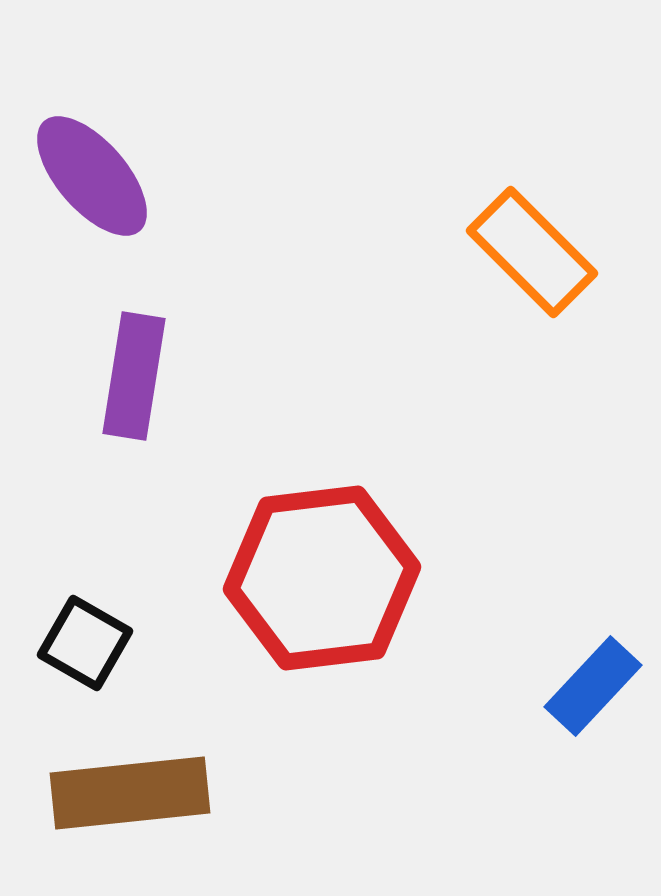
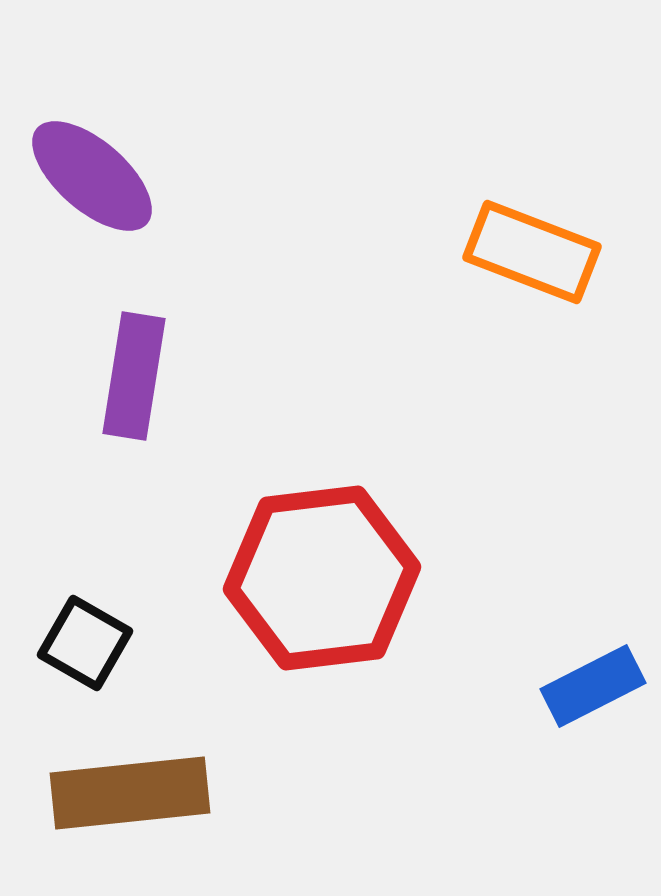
purple ellipse: rotated 8 degrees counterclockwise
orange rectangle: rotated 24 degrees counterclockwise
blue rectangle: rotated 20 degrees clockwise
